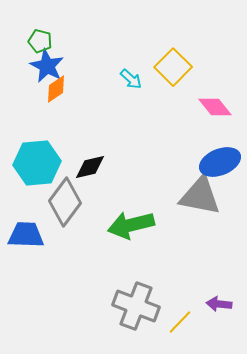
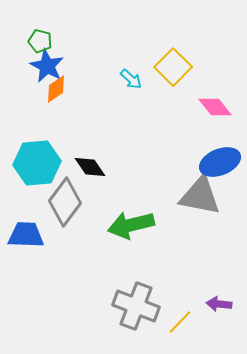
black diamond: rotated 68 degrees clockwise
